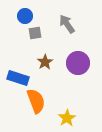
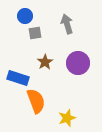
gray arrow: rotated 18 degrees clockwise
yellow star: rotated 12 degrees clockwise
